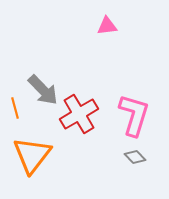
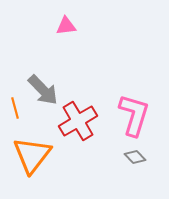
pink triangle: moved 41 px left
red cross: moved 1 px left, 7 px down
